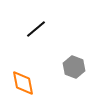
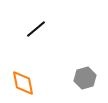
gray hexagon: moved 11 px right, 11 px down; rotated 25 degrees clockwise
